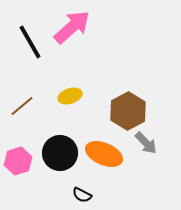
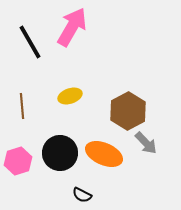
pink arrow: rotated 18 degrees counterclockwise
brown line: rotated 55 degrees counterclockwise
